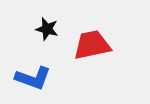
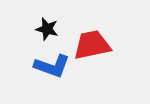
blue L-shape: moved 19 px right, 12 px up
